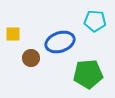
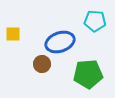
brown circle: moved 11 px right, 6 px down
